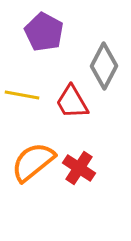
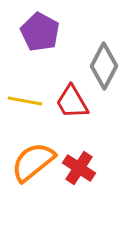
purple pentagon: moved 4 px left
yellow line: moved 3 px right, 6 px down
